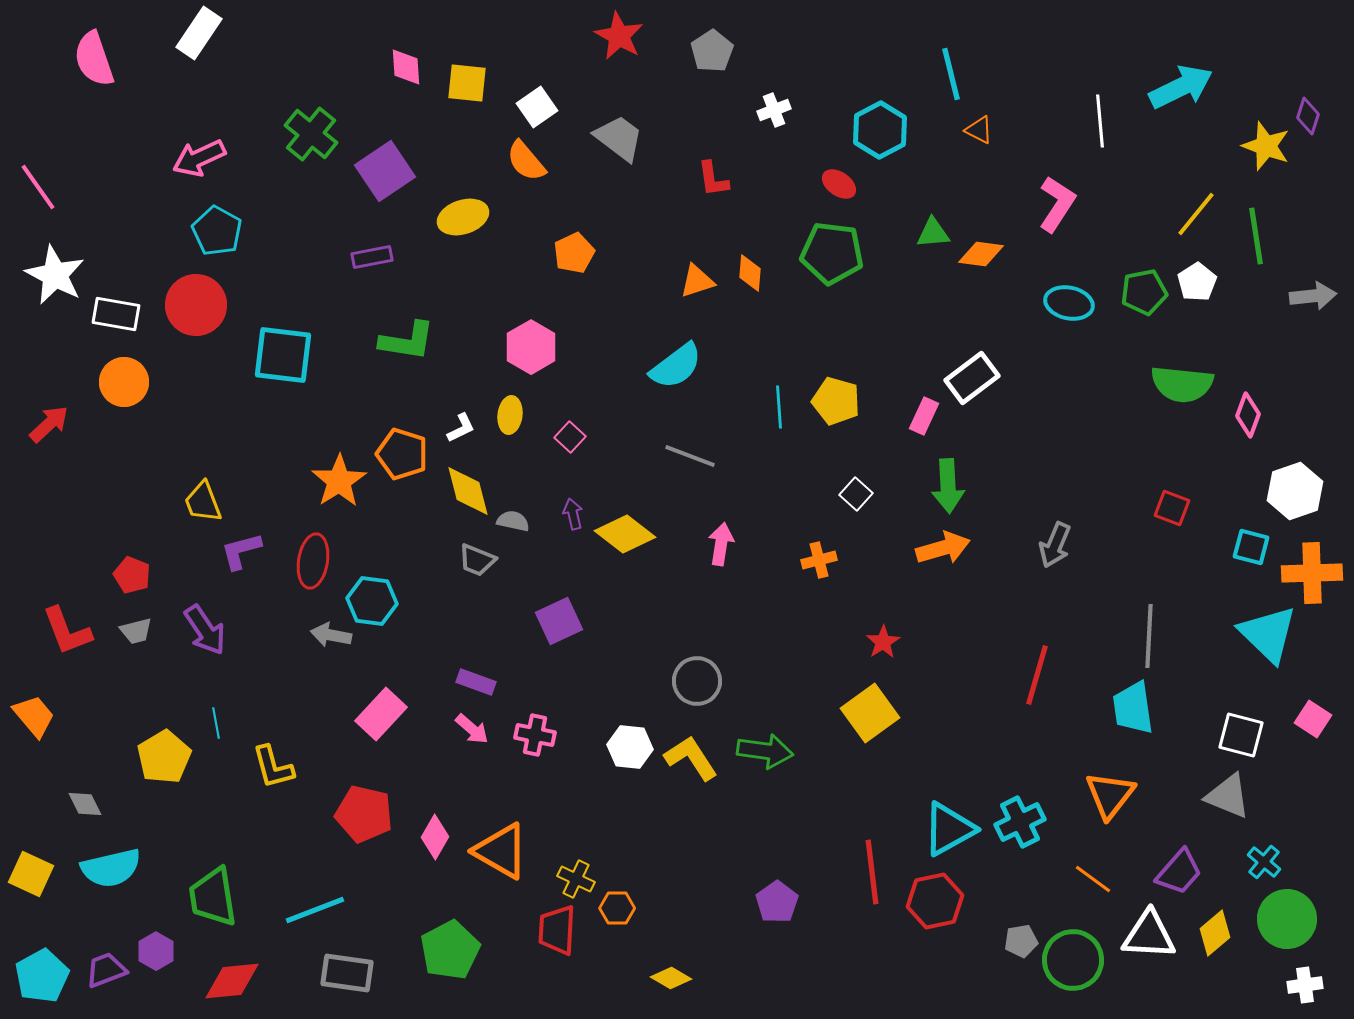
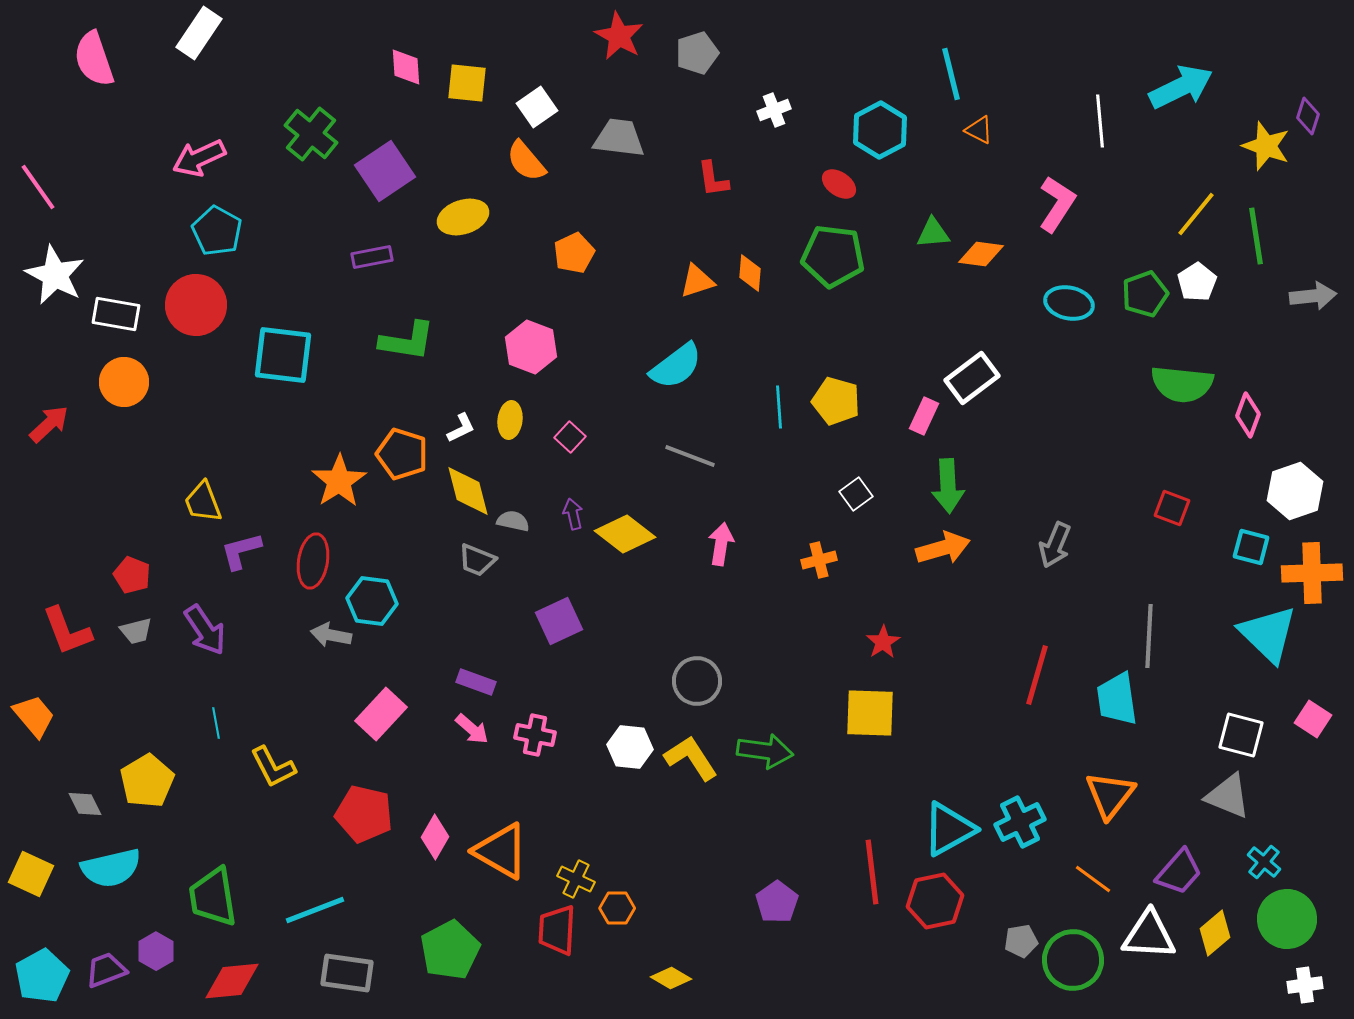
gray pentagon at (712, 51): moved 15 px left, 2 px down; rotated 15 degrees clockwise
gray trapezoid at (619, 138): rotated 30 degrees counterclockwise
green pentagon at (832, 253): moved 1 px right, 3 px down
green pentagon at (1144, 292): moved 1 px right, 2 px down; rotated 9 degrees counterclockwise
pink hexagon at (531, 347): rotated 9 degrees counterclockwise
yellow ellipse at (510, 415): moved 5 px down
white square at (856, 494): rotated 12 degrees clockwise
cyan trapezoid at (1133, 708): moved 16 px left, 9 px up
yellow square at (870, 713): rotated 38 degrees clockwise
yellow pentagon at (164, 757): moved 17 px left, 24 px down
yellow L-shape at (273, 767): rotated 12 degrees counterclockwise
